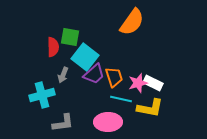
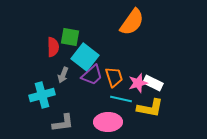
purple trapezoid: moved 2 px left, 1 px down
